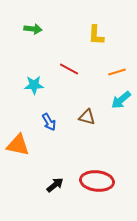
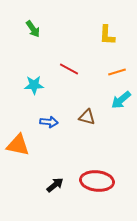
green arrow: rotated 48 degrees clockwise
yellow L-shape: moved 11 px right
blue arrow: rotated 54 degrees counterclockwise
